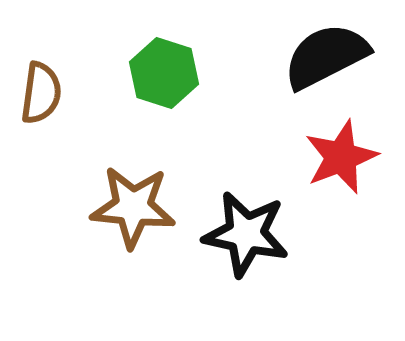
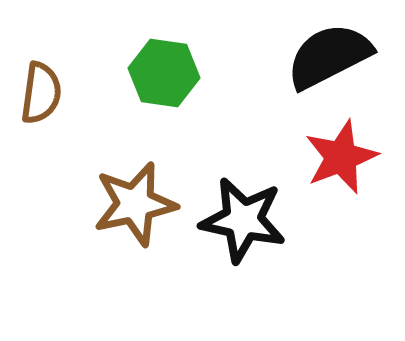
black semicircle: moved 3 px right
green hexagon: rotated 10 degrees counterclockwise
brown star: moved 2 px right, 3 px up; rotated 18 degrees counterclockwise
black star: moved 3 px left, 14 px up
